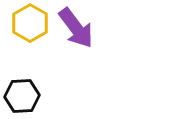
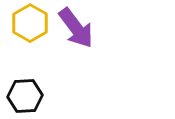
black hexagon: moved 3 px right
